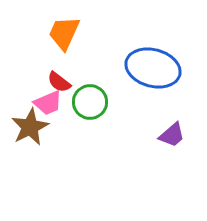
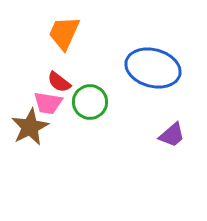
pink trapezoid: rotated 32 degrees clockwise
